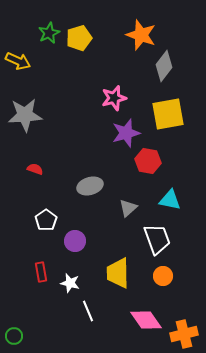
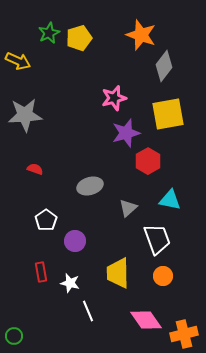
red hexagon: rotated 20 degrees clockwise
